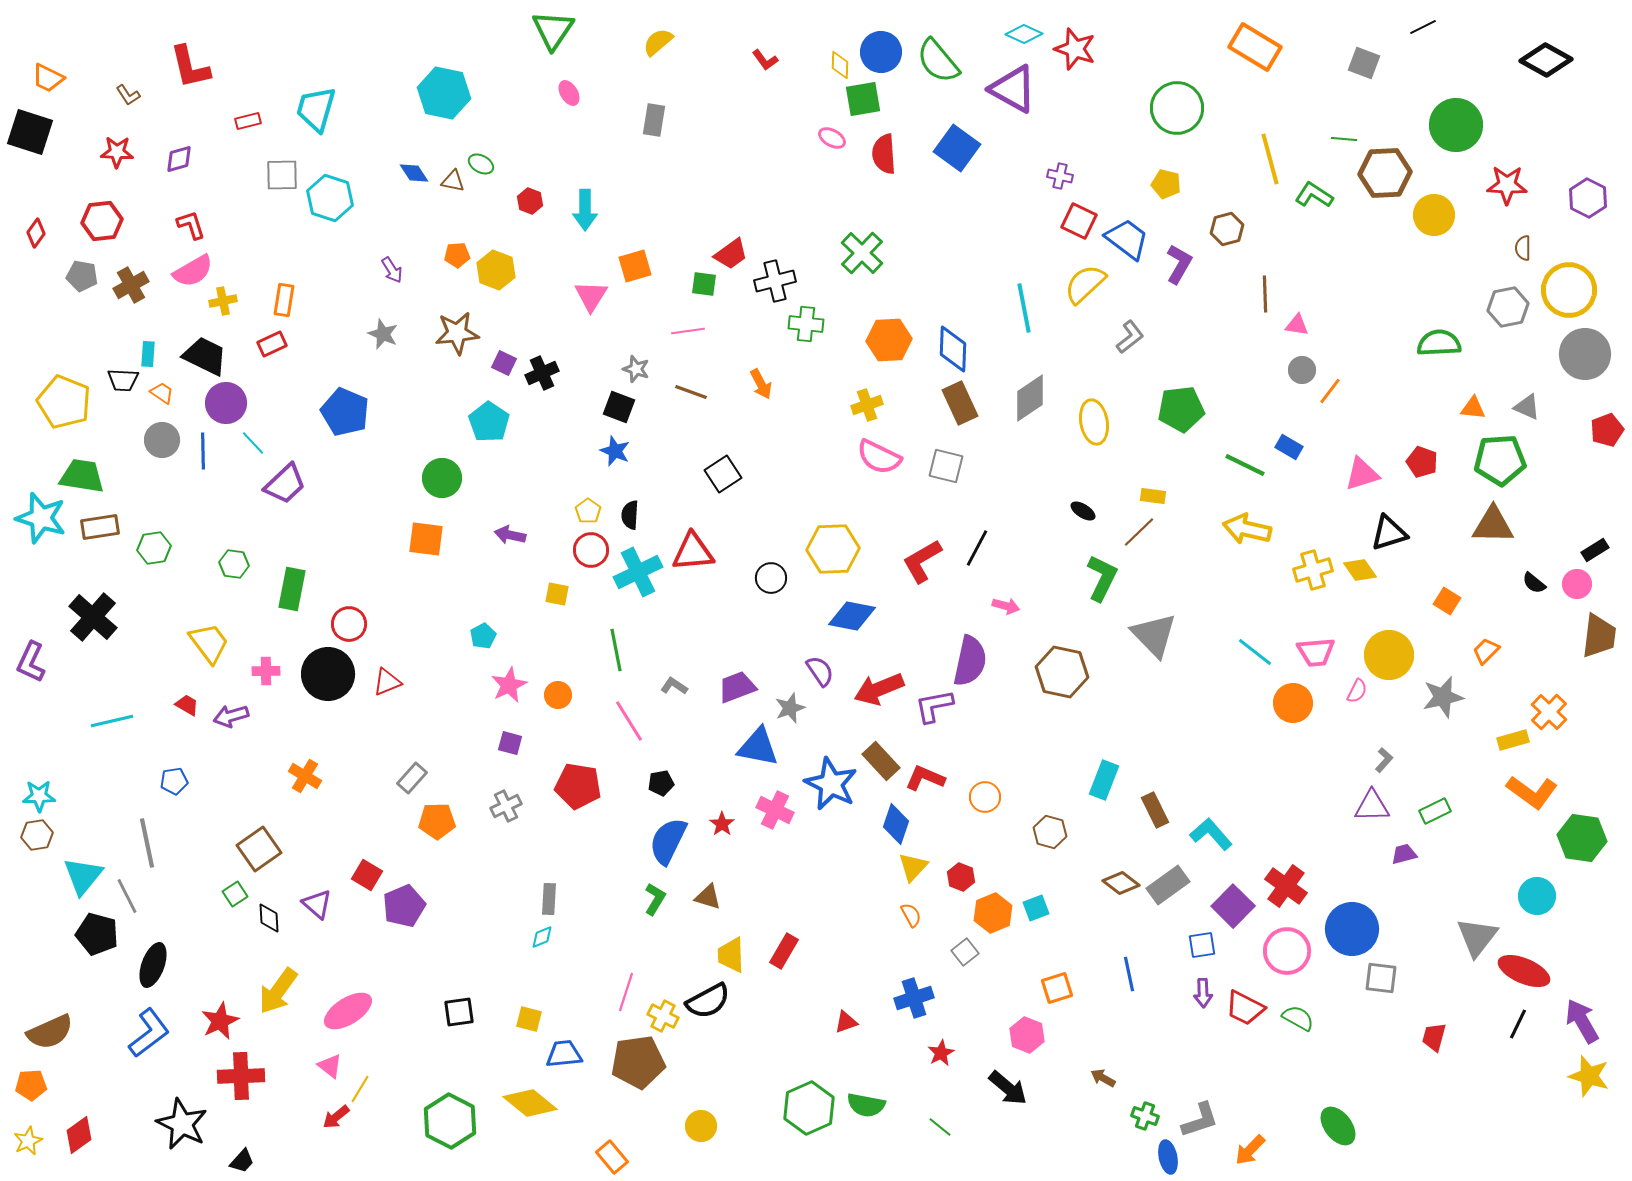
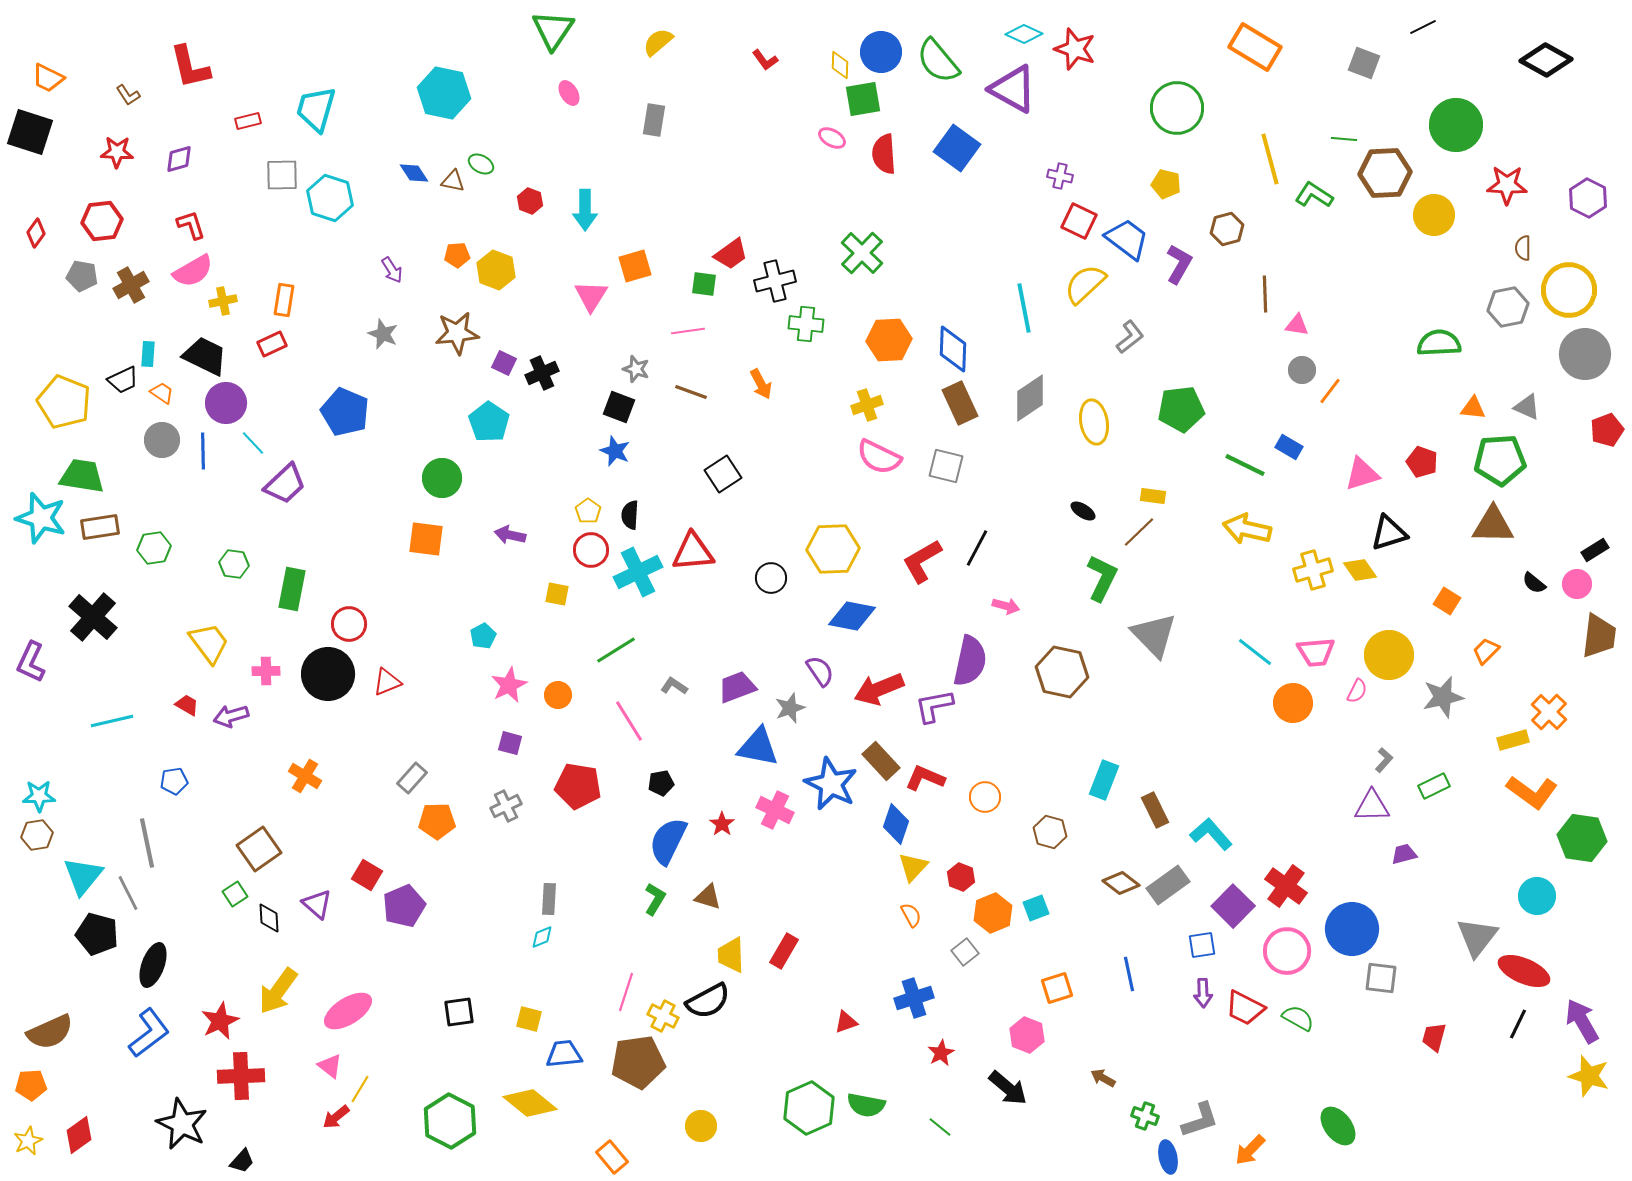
black trapezoid at (123, 380): rotated 28 degrees counterclockwise
green line at (616, 650): rotated 69 degrees clockwise
green rectangle at (1435, 811): moved 1 px left, 25 px up
gray line at (127, 896): moved 1 px right, 3 px up
